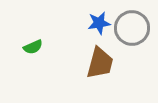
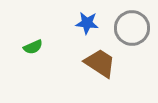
blue star: moved 12 px left; rotated 15 degrees clockwise
brown trapezoid: rotated 72 degrees counterclockwise
